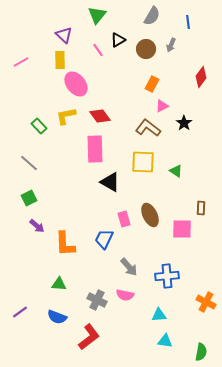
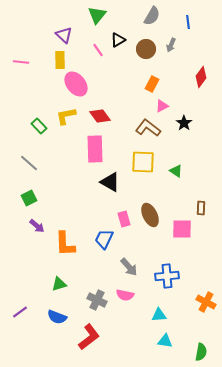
pink line at (21, 62): rotated 35 degrees clockwise
green triangle at (59, 284): rotated 21 degrees counterclockwise
